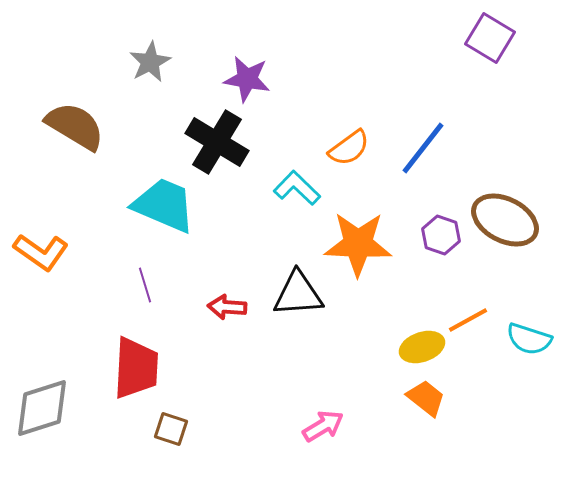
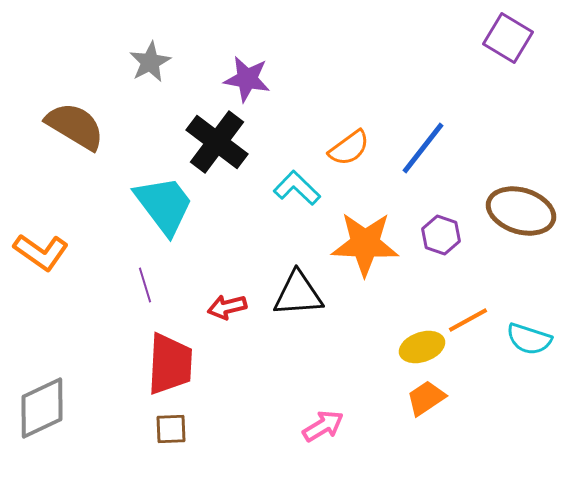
purple square: moved 18 px right
black cross: rotated 6 degrees clockwise
cyan trapezoid: rotated 30 degrees clockwise
brown ellipse: moved 16 px right, 9 px up; rotated 10 degrees counterclockwise
orange star: moved 7 px right
red arrow: rotated 18 degrees counterclockwise
red trapezoid: moved 34 px right, 4 px up
orange trapezoid: rotated 72 degrees counterclockwise
gray diamond: rotated 8 degrees counterclockwise
brown square: rotated 20 degrees counterclockwise
